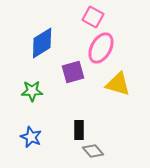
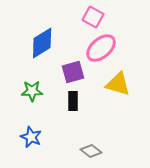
pink ellipse: rotated 20 degrees clockwise
black rectangle: moved 6 px left, 29 px up
gray diamond: moved 2 px left; rotated 10 degrees counterclockwise
